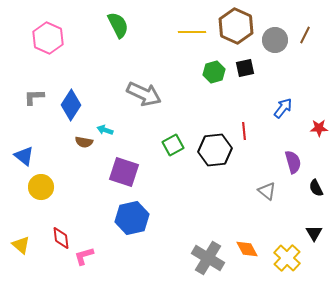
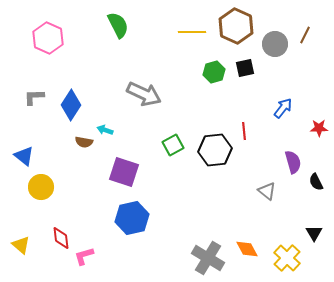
gray circle: moved 4 px down
black semicircle: moved 6 px up
